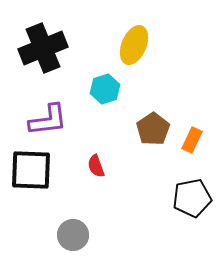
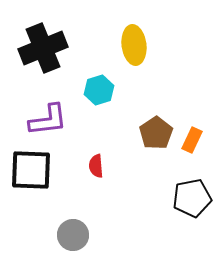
yellow ellipse: rotated 30 degrees counterclockwise
cyan hexagon: moved 6 px left, 1 px down
brown pentagon: moved 3 px right, 4 px down
red semicircle: rotated 15 degrees clockwise
